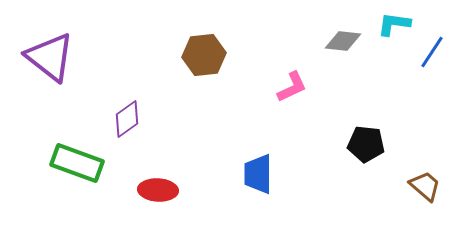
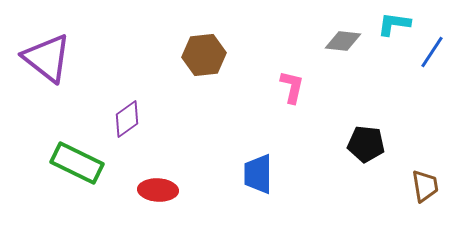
purple triangle: moved 3 px left, 1 px down
pink L-shape: rotated 52 degrees counterclockwise
green rectangle: rotated 6 degrees clockwise
brown trapezoid: rotated 40 degrees clockwise
